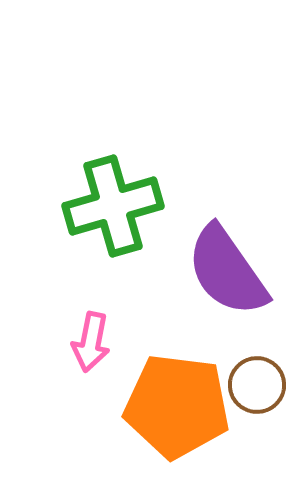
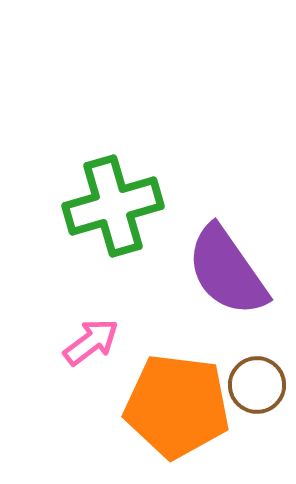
pink arrow: rotated 138 degrees counterclockwise
